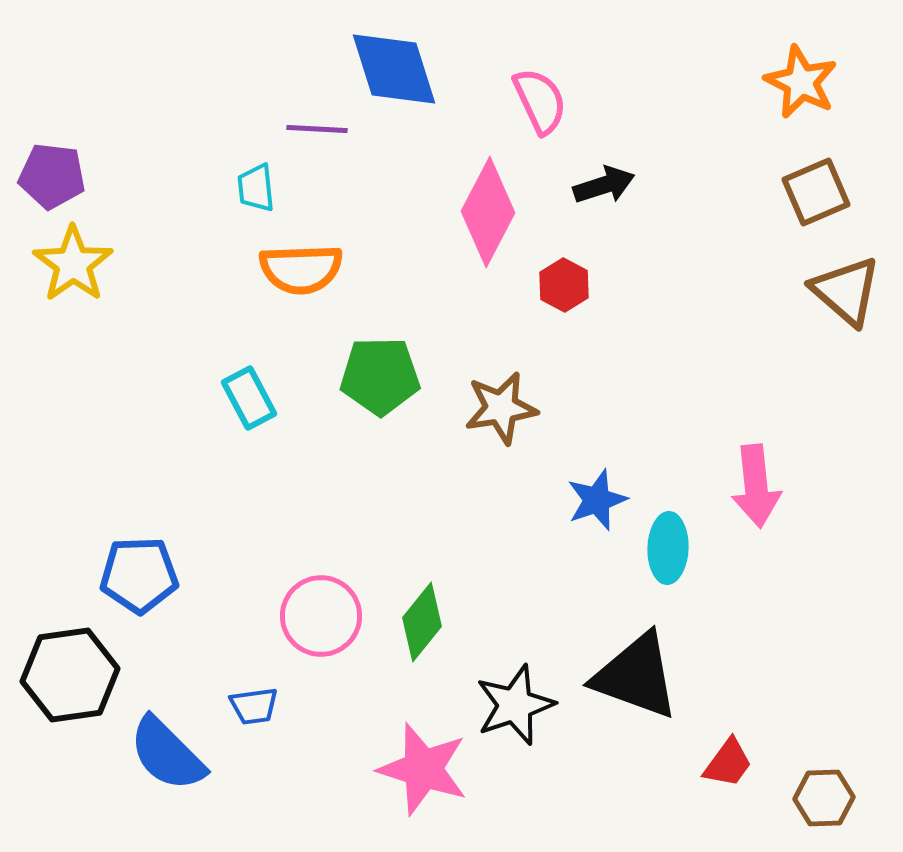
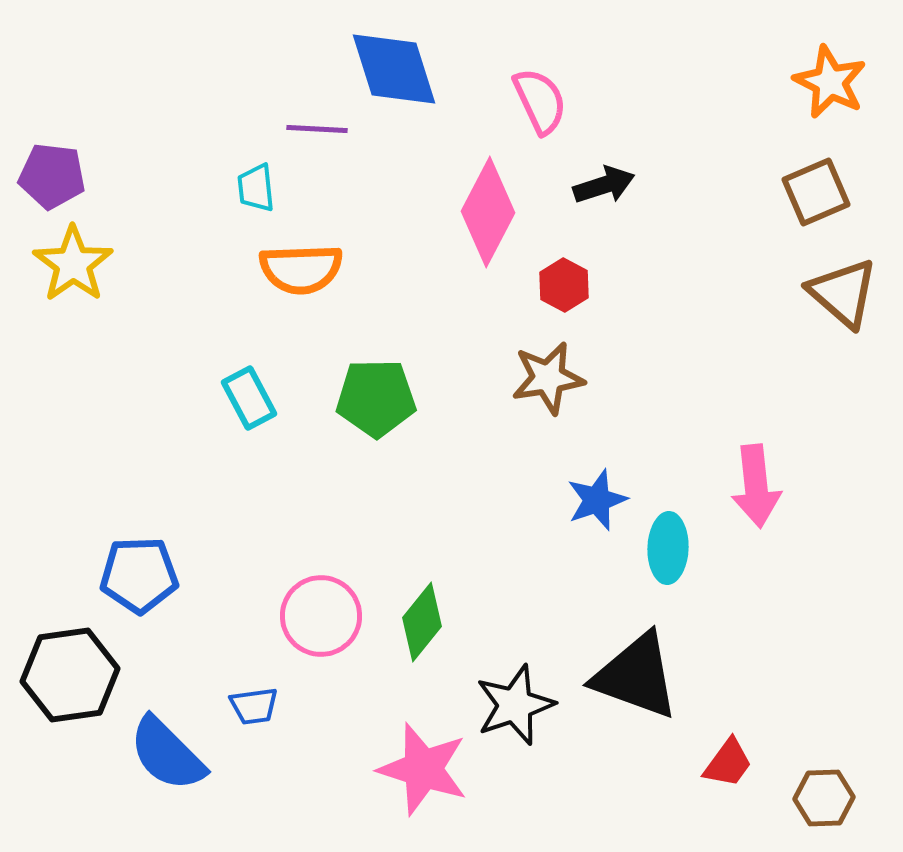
orange star: moved 29 px right
brown triangle: moved 3 px left, 2 px down
green pentagon: moved 4 px left, 22 px down
brown star: moved 47 px right, 30 px up
